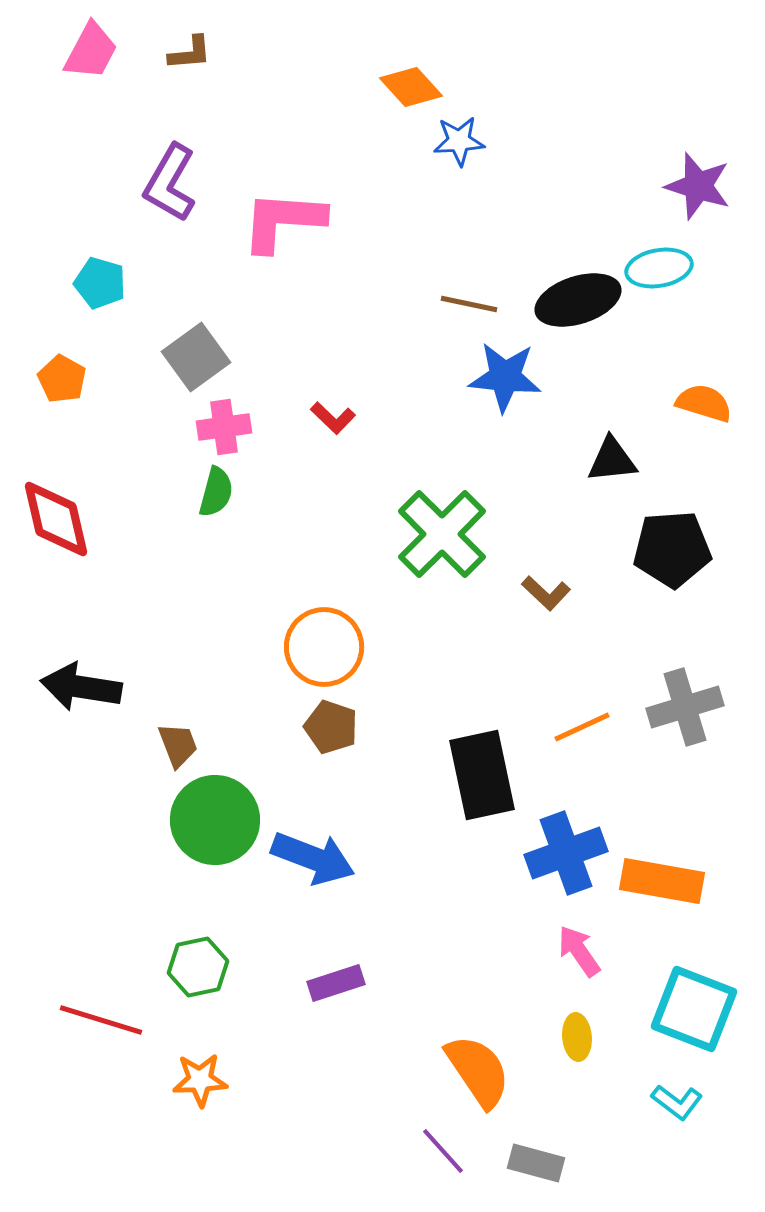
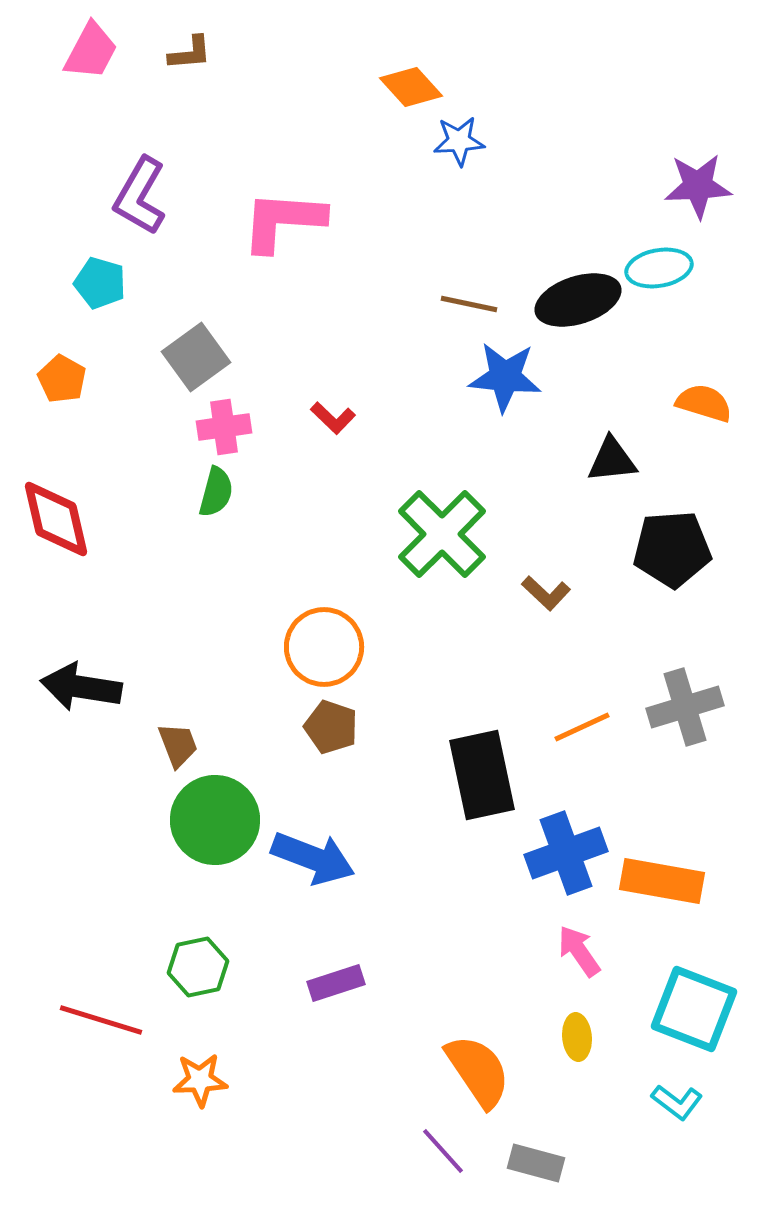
purple L-shape at (170, 183): moved 30 px left, 13 px down
purple star at (698, 186): rotated 20 degrees counterclockwise
